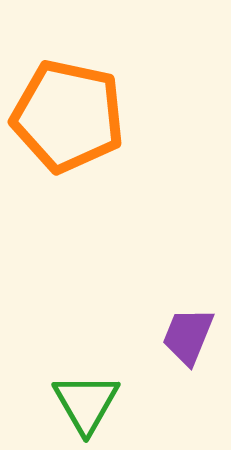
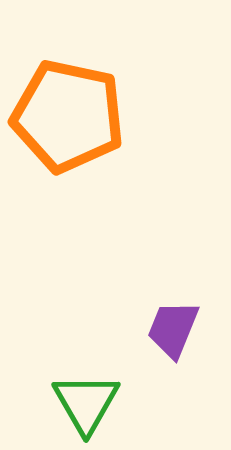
purple trapezoid: moved 15 px left, 7 px up
